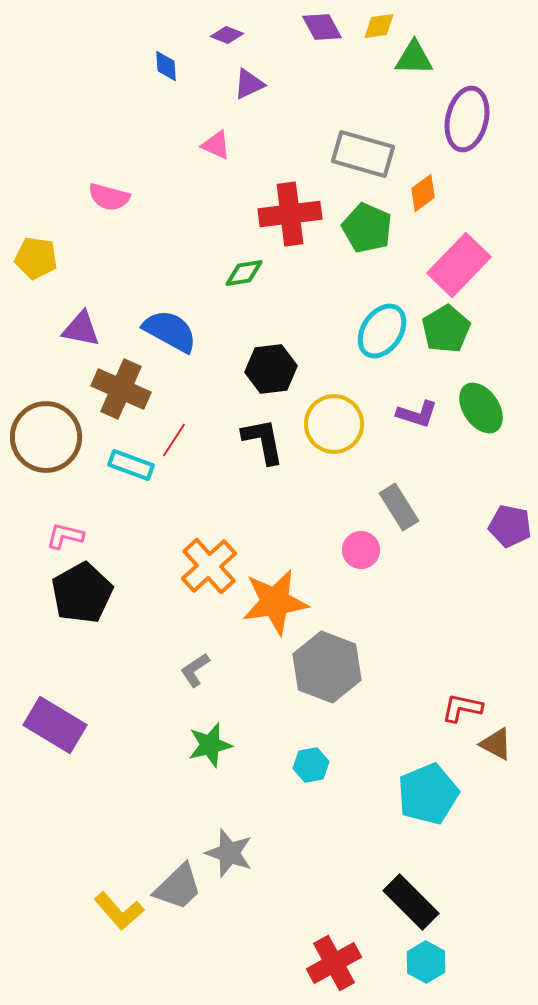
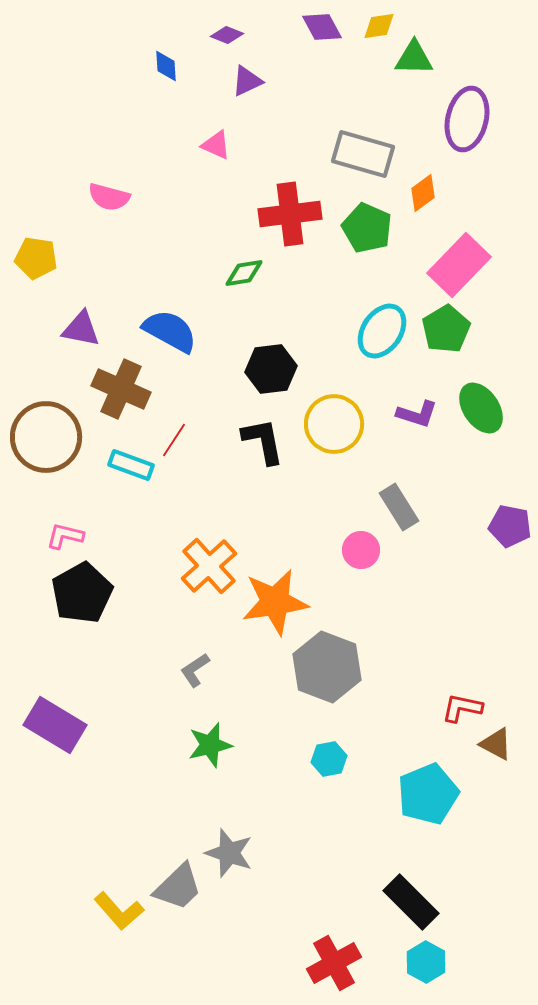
purple triangle at (249, 84): moved 2 px left, 3 px up
cyan hexagon at (311, 765): moved 18 px right, 6 px up
